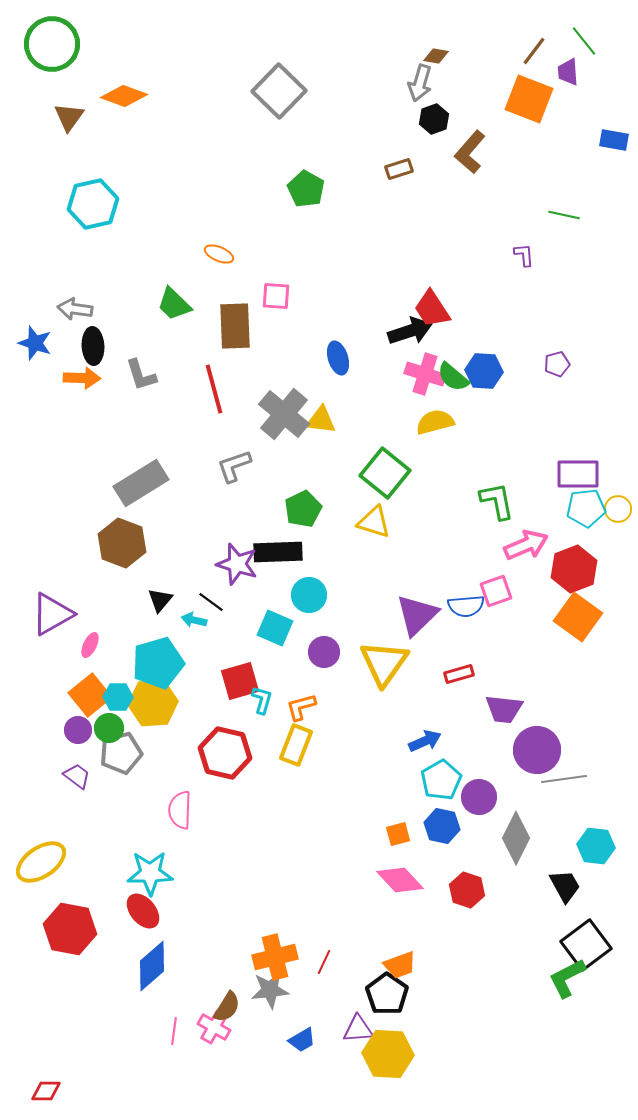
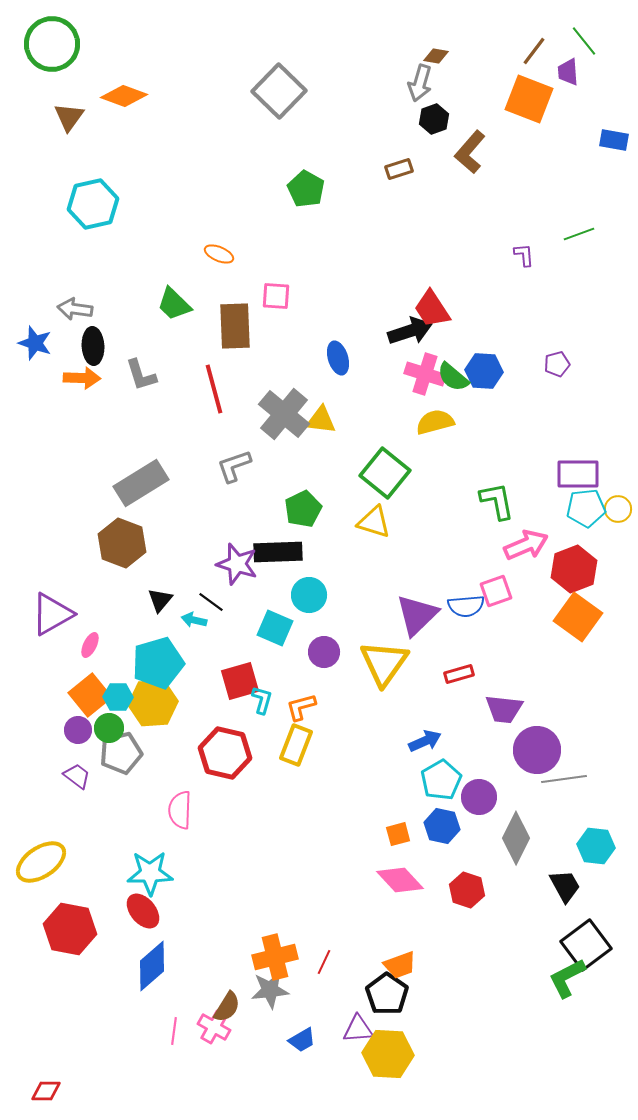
green line at (564, 215): moved 15 px right, 19 px down; rotated 32 degrees counterclockwise
